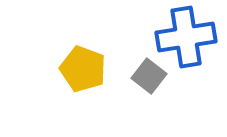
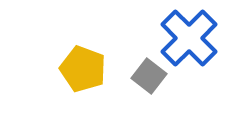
blue cross: moved 3 px right, 1 px down; rotated 36 degrees counterclockwise
